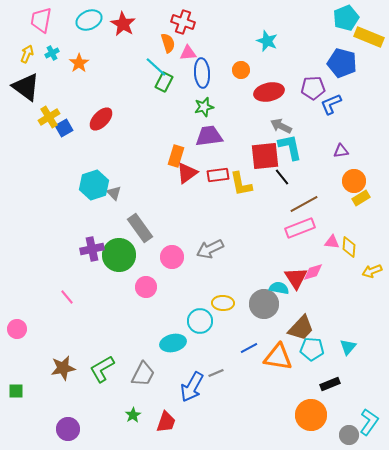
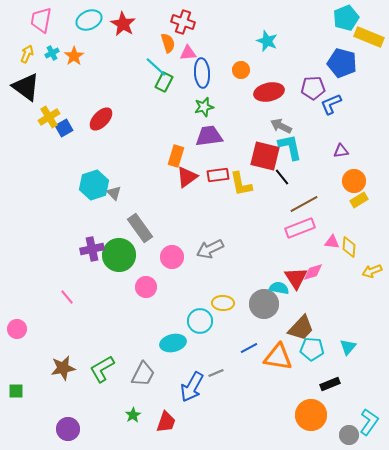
orange star at (79, 63): moved 5 px left, 7 px up
red square at (265, 156): rotated 20 degrees clockwise
red triangle at (187, 173): moved 4 px down
yellow rectangle at (361, 198): moved 2 px left, 2 px down
